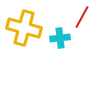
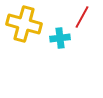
yellow cross: moved 4 px up
